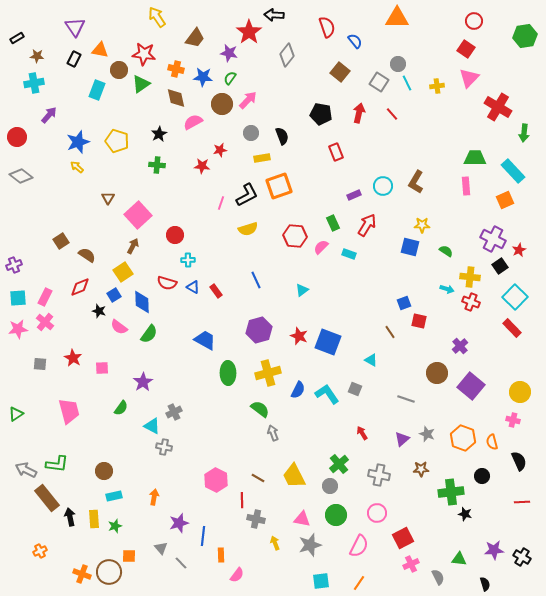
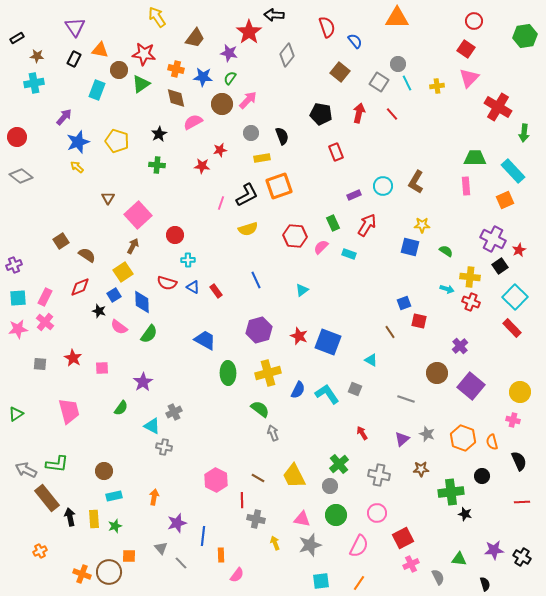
purple arrow at (49, 115): moved 15 px right, 2 px down
purple star at (179, 523): moved 2 px left
